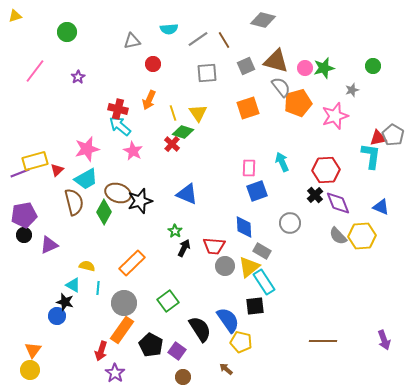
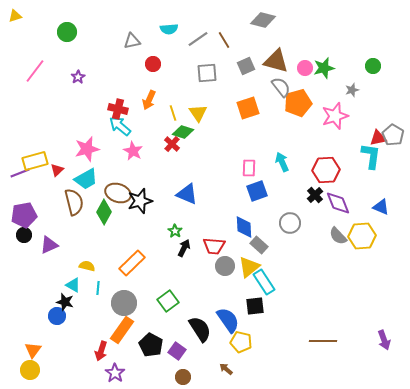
gray rectangle at (262, 251): moved 3 px left, 6 px up; rotated 12 degrees clockwise
